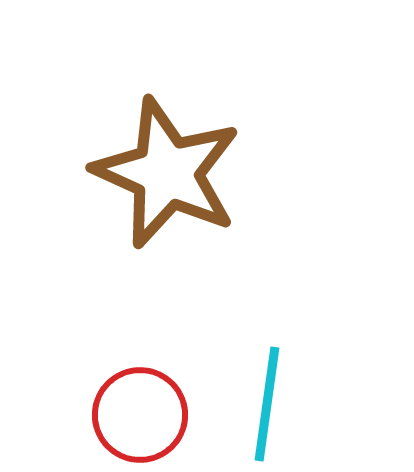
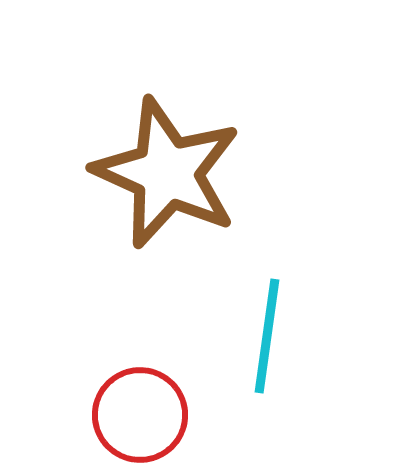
cyan line: moved 68 px up
